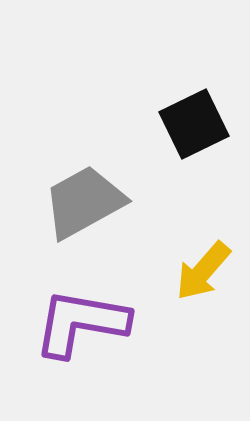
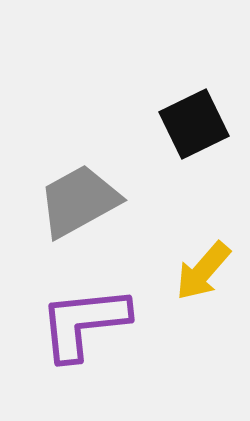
gray trapezoid: moved 5 px left, 1 px up
purple L-shape: moved 3 px right; rotated 16 degrees counterclockwise
